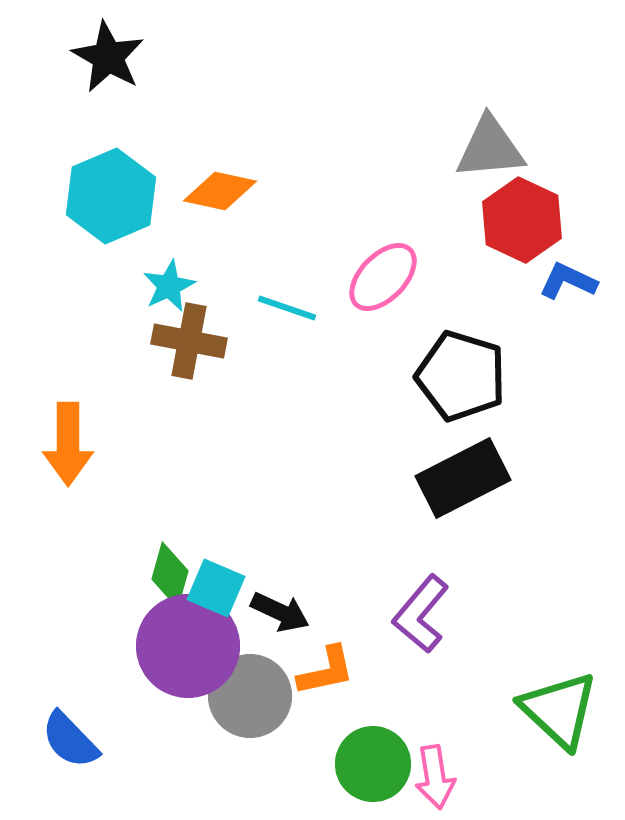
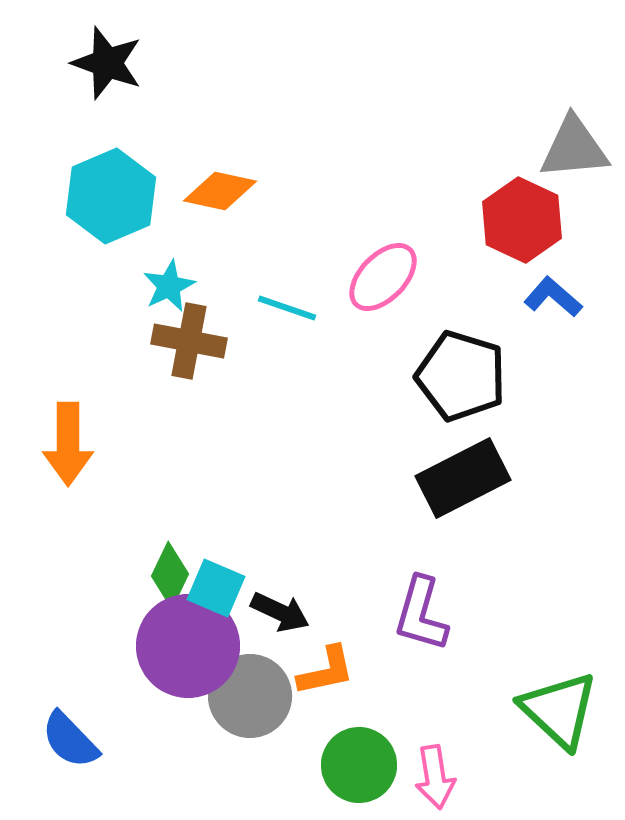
black star: moved 1 px left, 6 px down; rotated 10 degrees counterclockwise
gray triangle: moved 84 px right
blue L-shape: moved 15 px left, 16 px down; rotated 16 degrees clockwise
green diamond: rotated 10 degrees clockwise
purple L-shape: rotated 24 degrees counterclockwise
green circle: moved 14 px left, 1 px down
